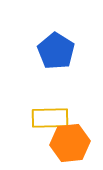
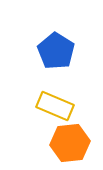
yellow rectangle: moved 5 px right, 12 px up; rotated 24 degrees clockwise
